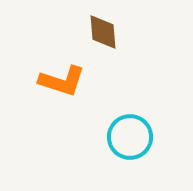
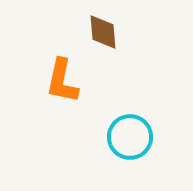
orange L-shape: rotated 84 degrees clockwise
